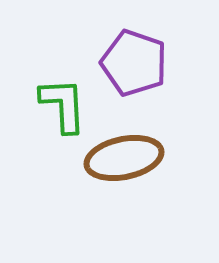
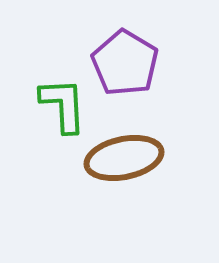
purple pentagon: moved 9 px left; rotated 12 degrees clockwise
